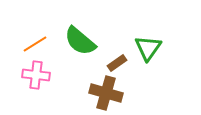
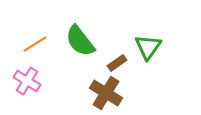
green semicircle: rotated 12 degrees clockwise
green triangle: moved 1 px up
pink cross: moved 9 px left, 6 px down; rotated 24 degrees clockwise
brown cross: rotated 16 degrees clockwise
